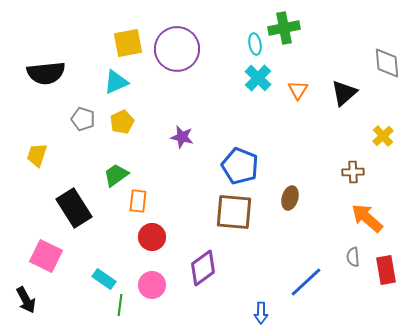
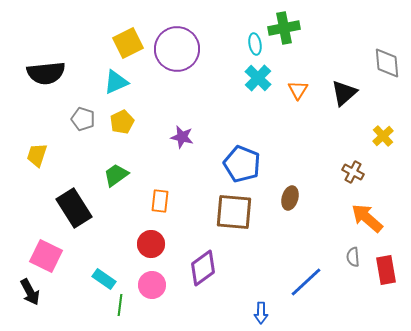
yellow square: rotated 16 degrees counterclockwise
blue pentagon: moved 2 px right, 2 px up
brown cross: rotated 30 degrees clockwise
orange rectangle: moved 22 px right
red circle: moved 1 px left, 7 px down
black arrow: moved 4 px right, 8 px up
